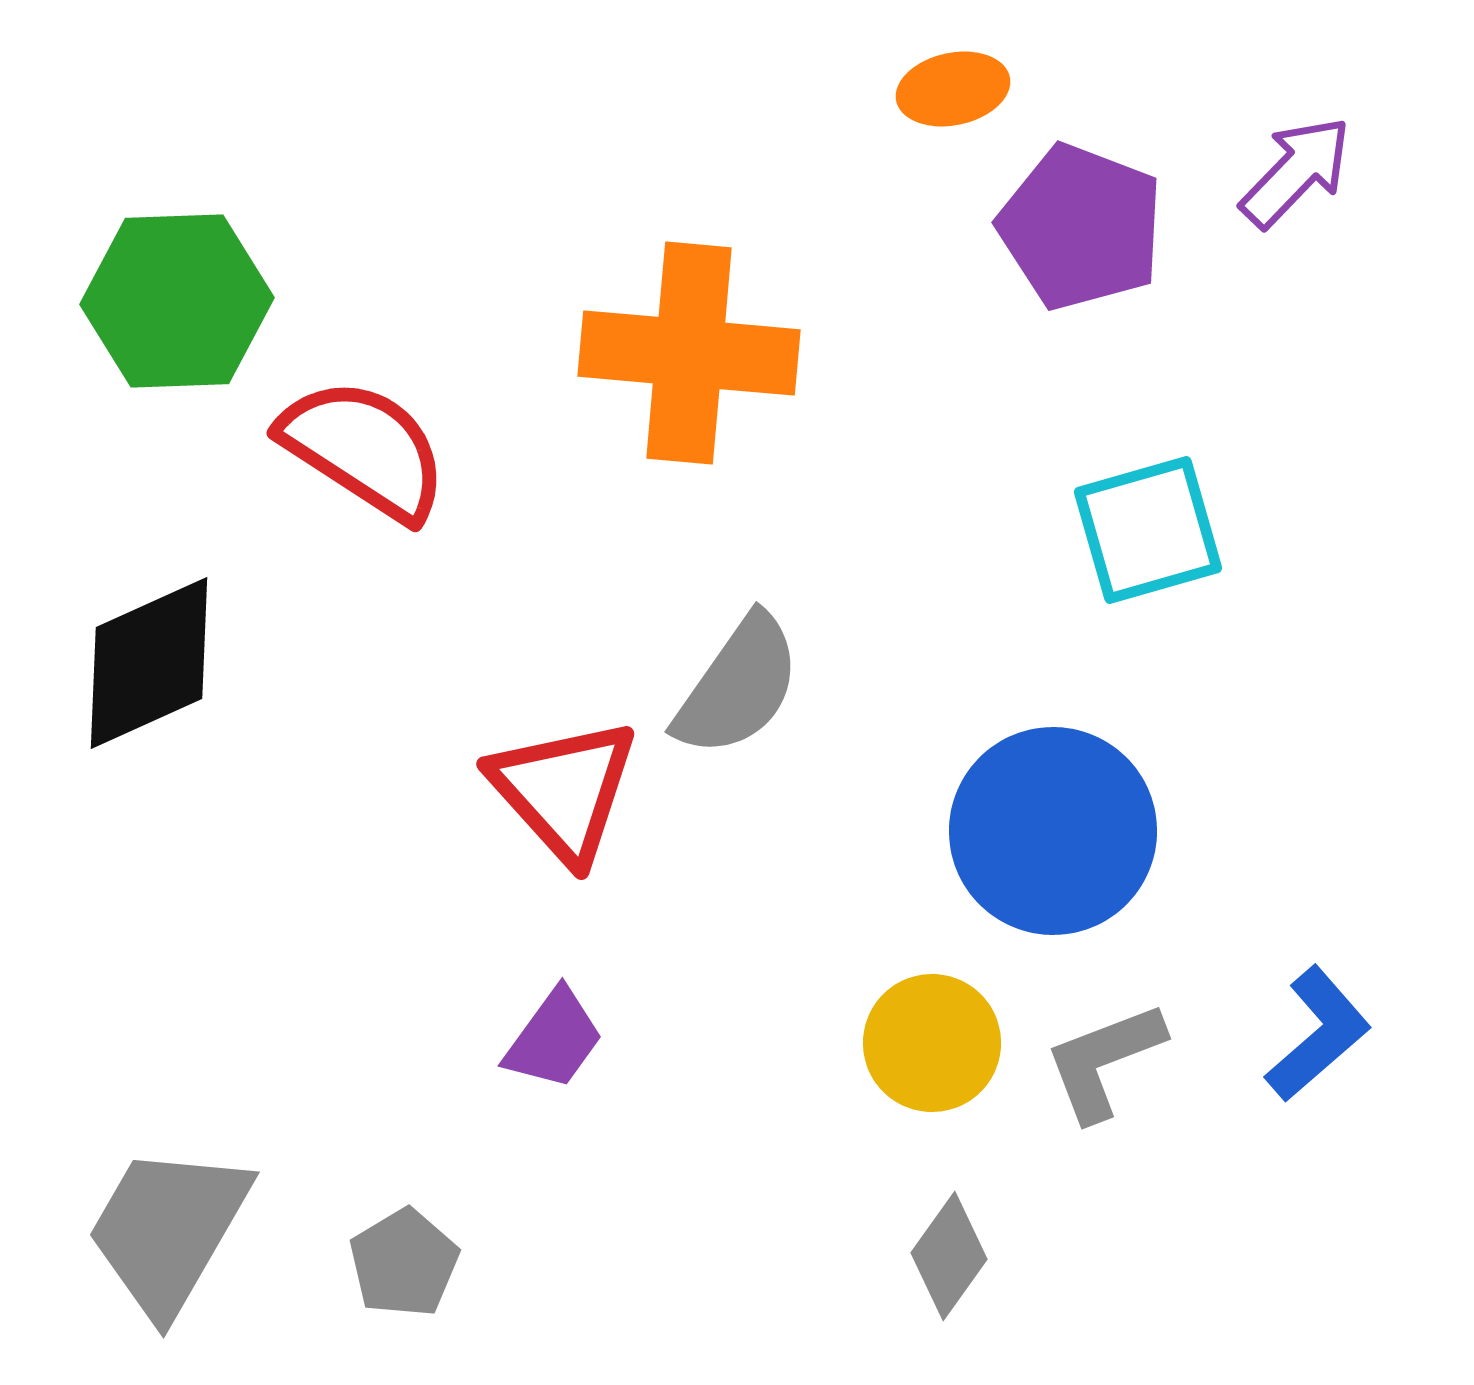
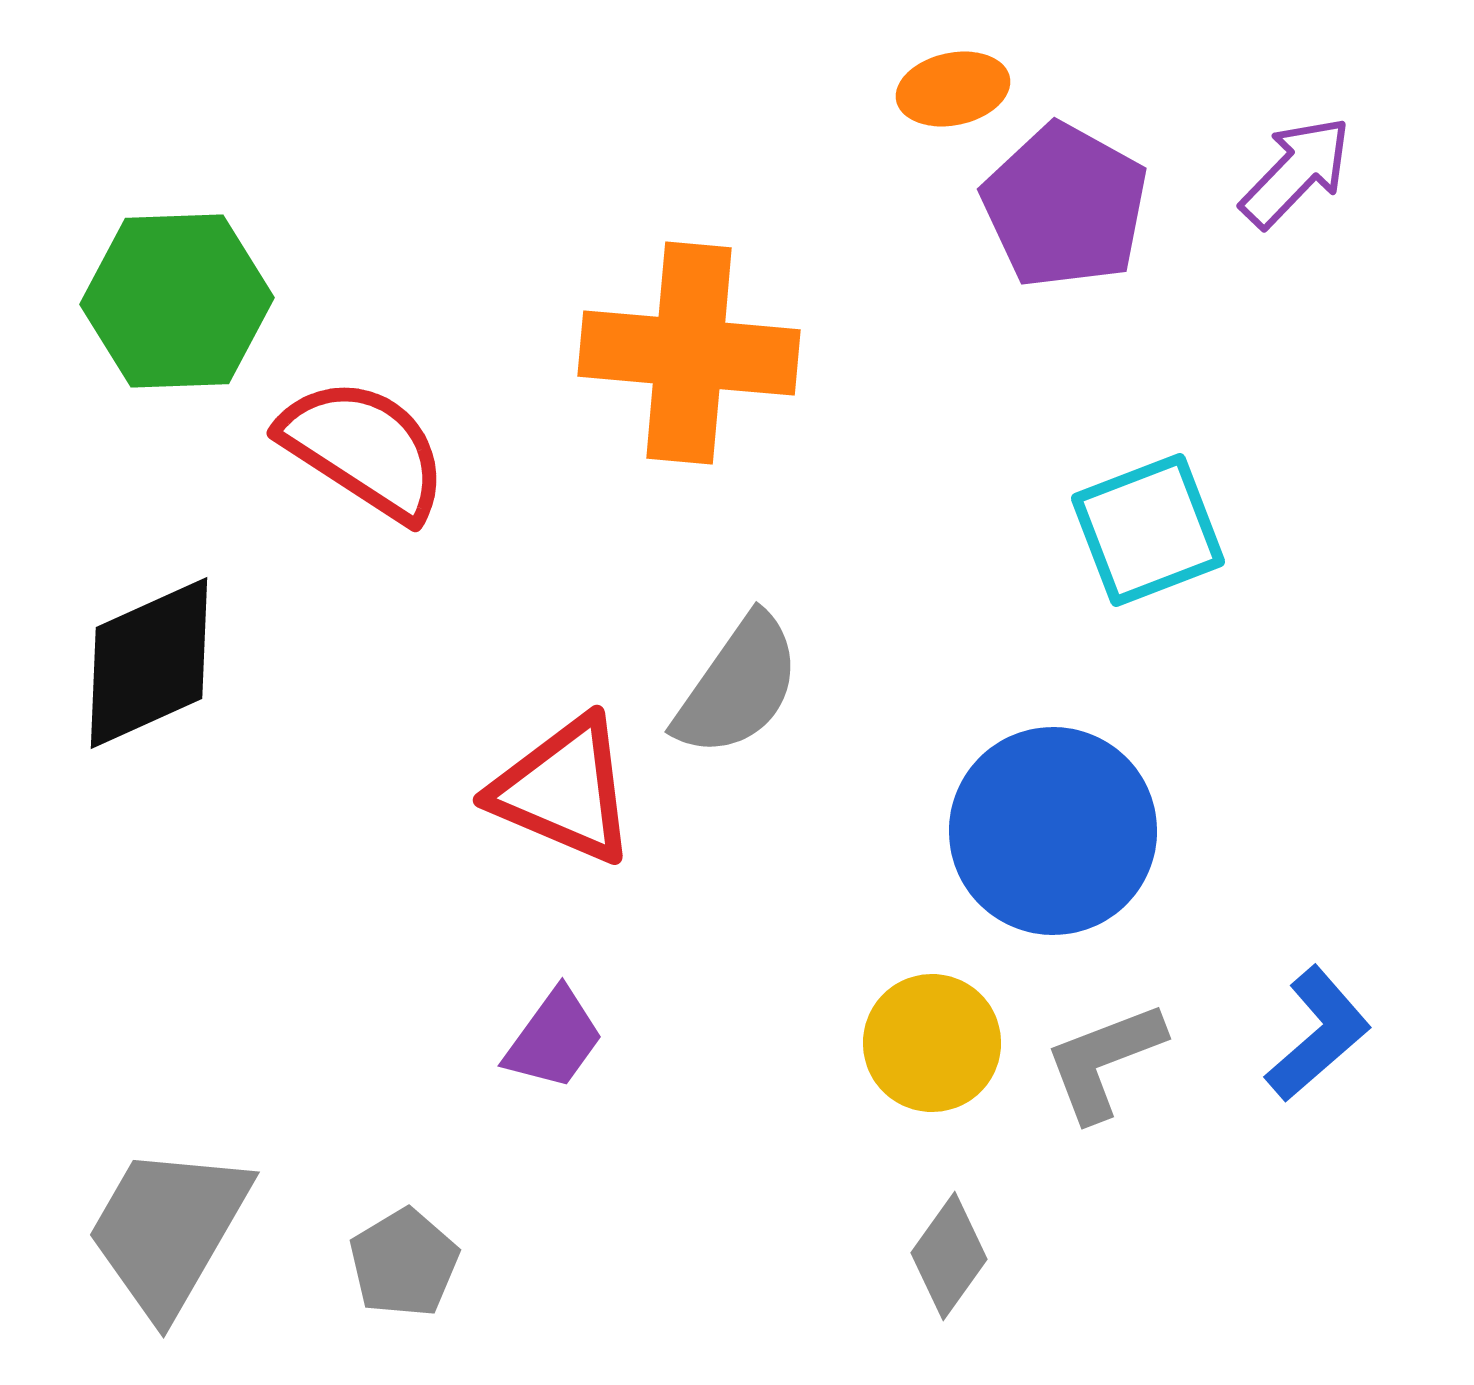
purple pentagon: moved 16 px left, 21 px up; rotated 8 degrees clockwise
cyan square: rotated 5 degrees counterclockwise
red triangle: rotated 25 degrees counterclockwise
